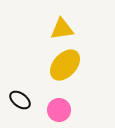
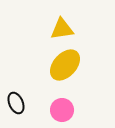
black ellipse: moved 4 px left, 3 px down; rotated 30 degrees clockwise
pink circle: moved 3 px right
